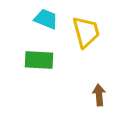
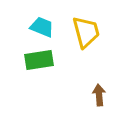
cyan trapezoid: moved 4 px left, 8 px down
green rectangle: rotated 12 degrees counterclockwise
